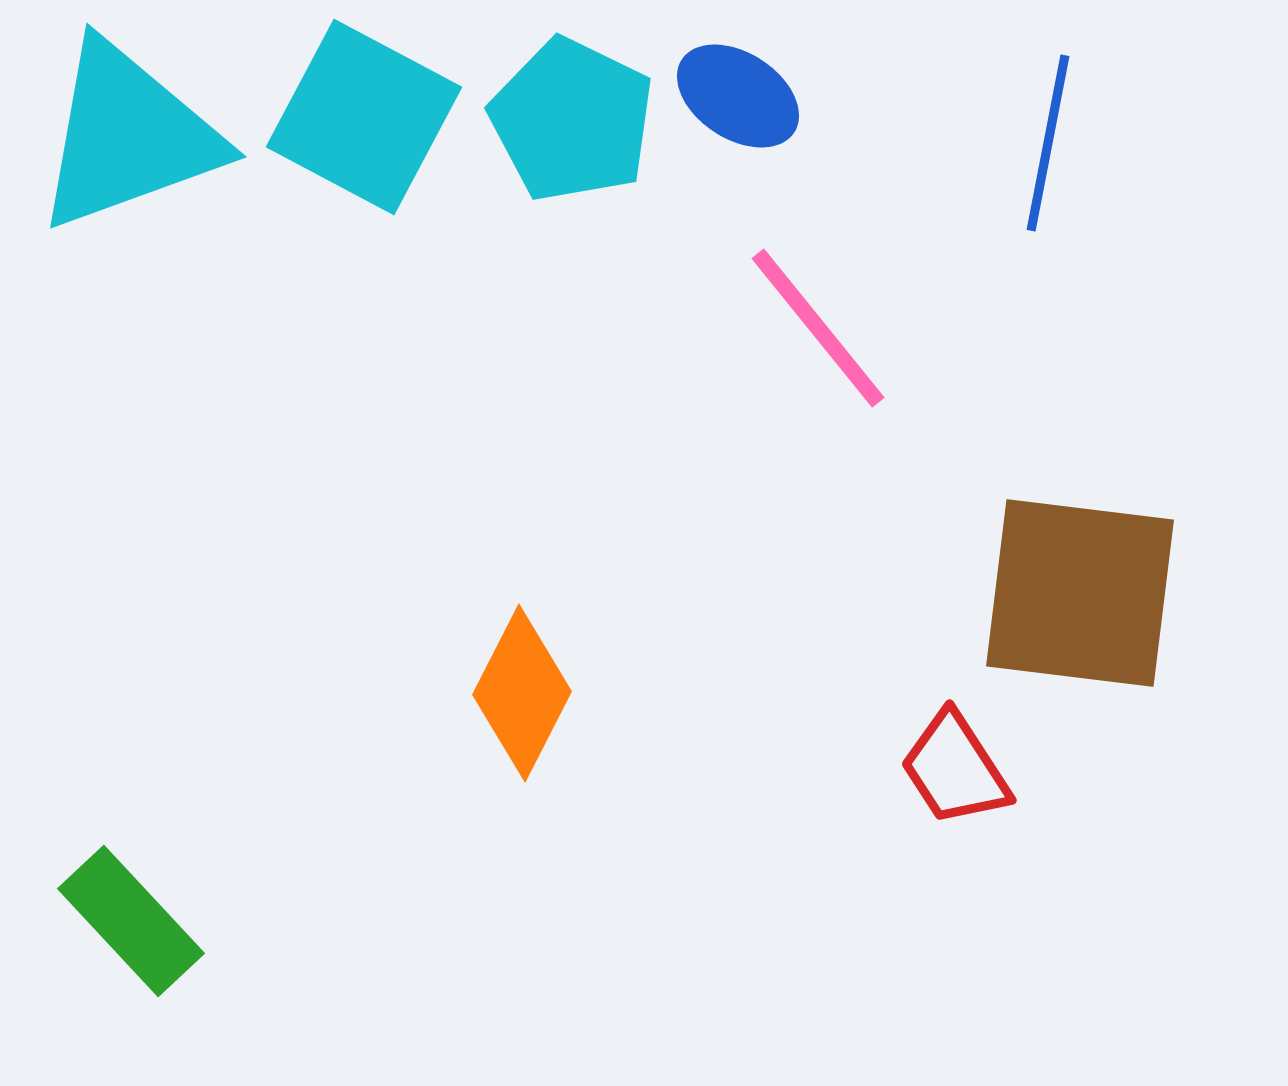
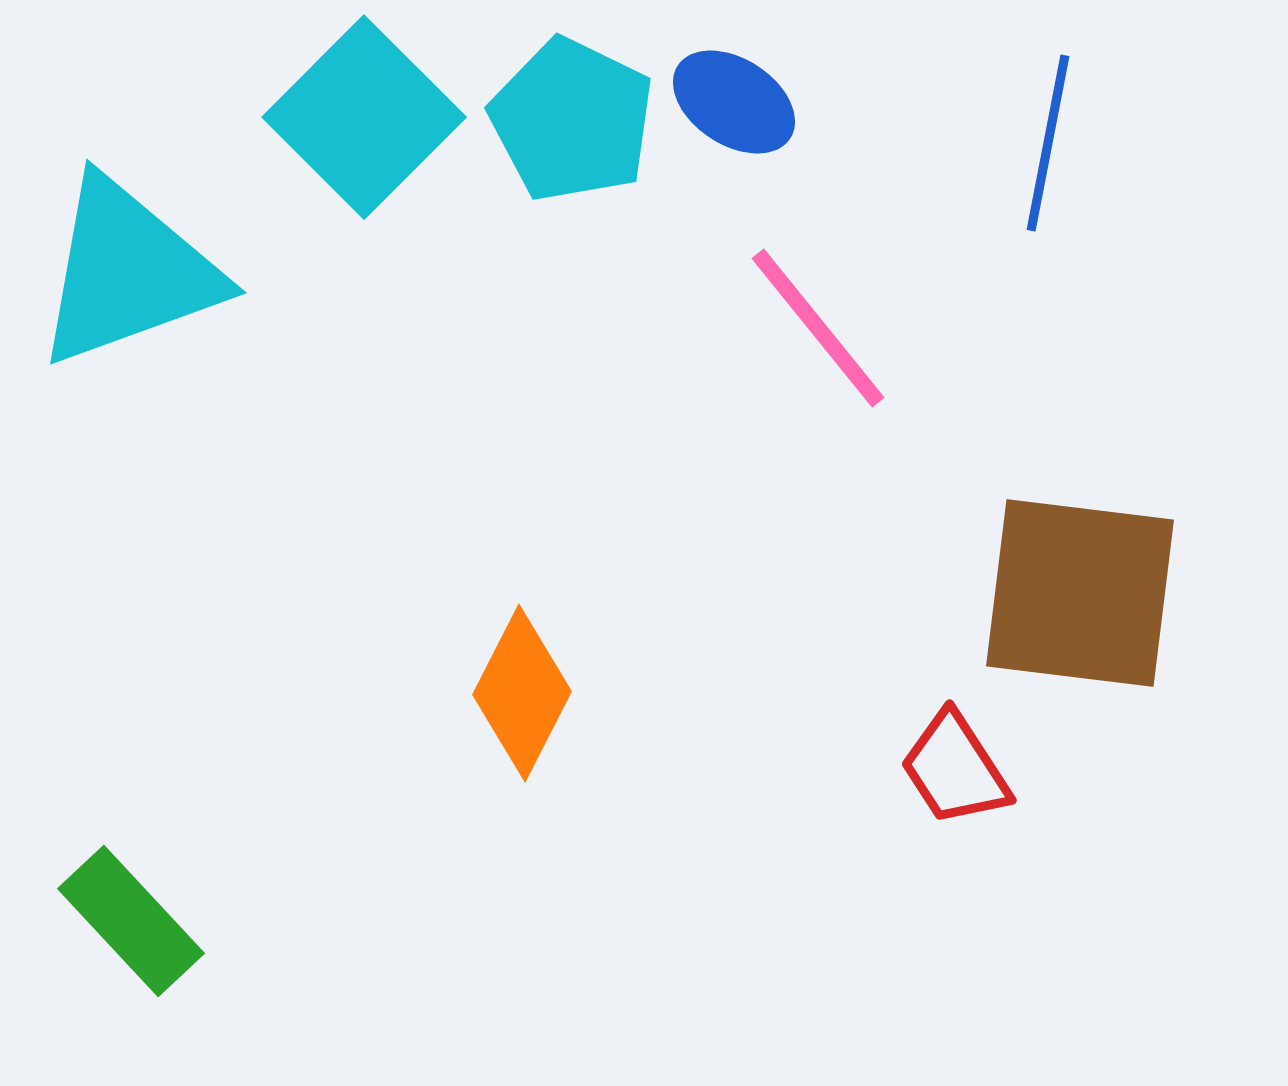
blue ellipse: moved 4 px left, 6 px down
cyan square: rotated 17 degrees clockwise
cyan triangle: moved 136 px down
